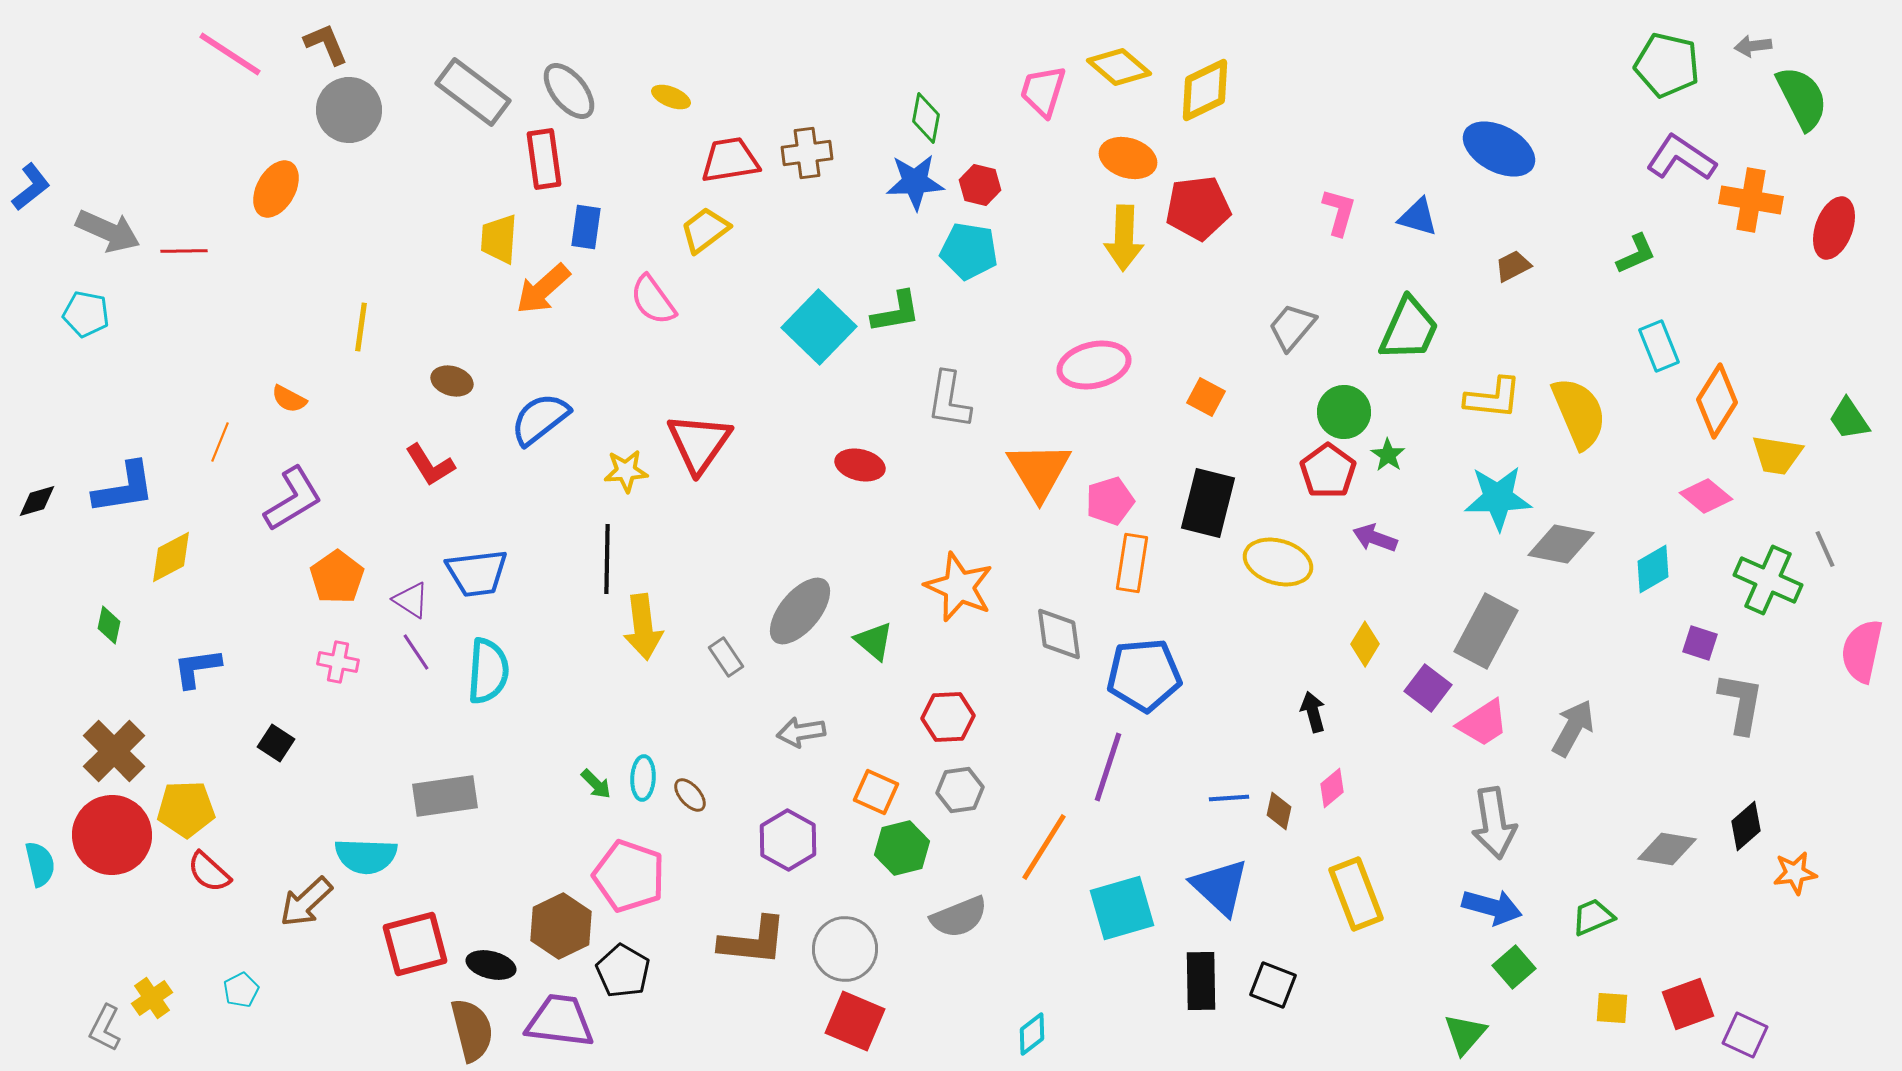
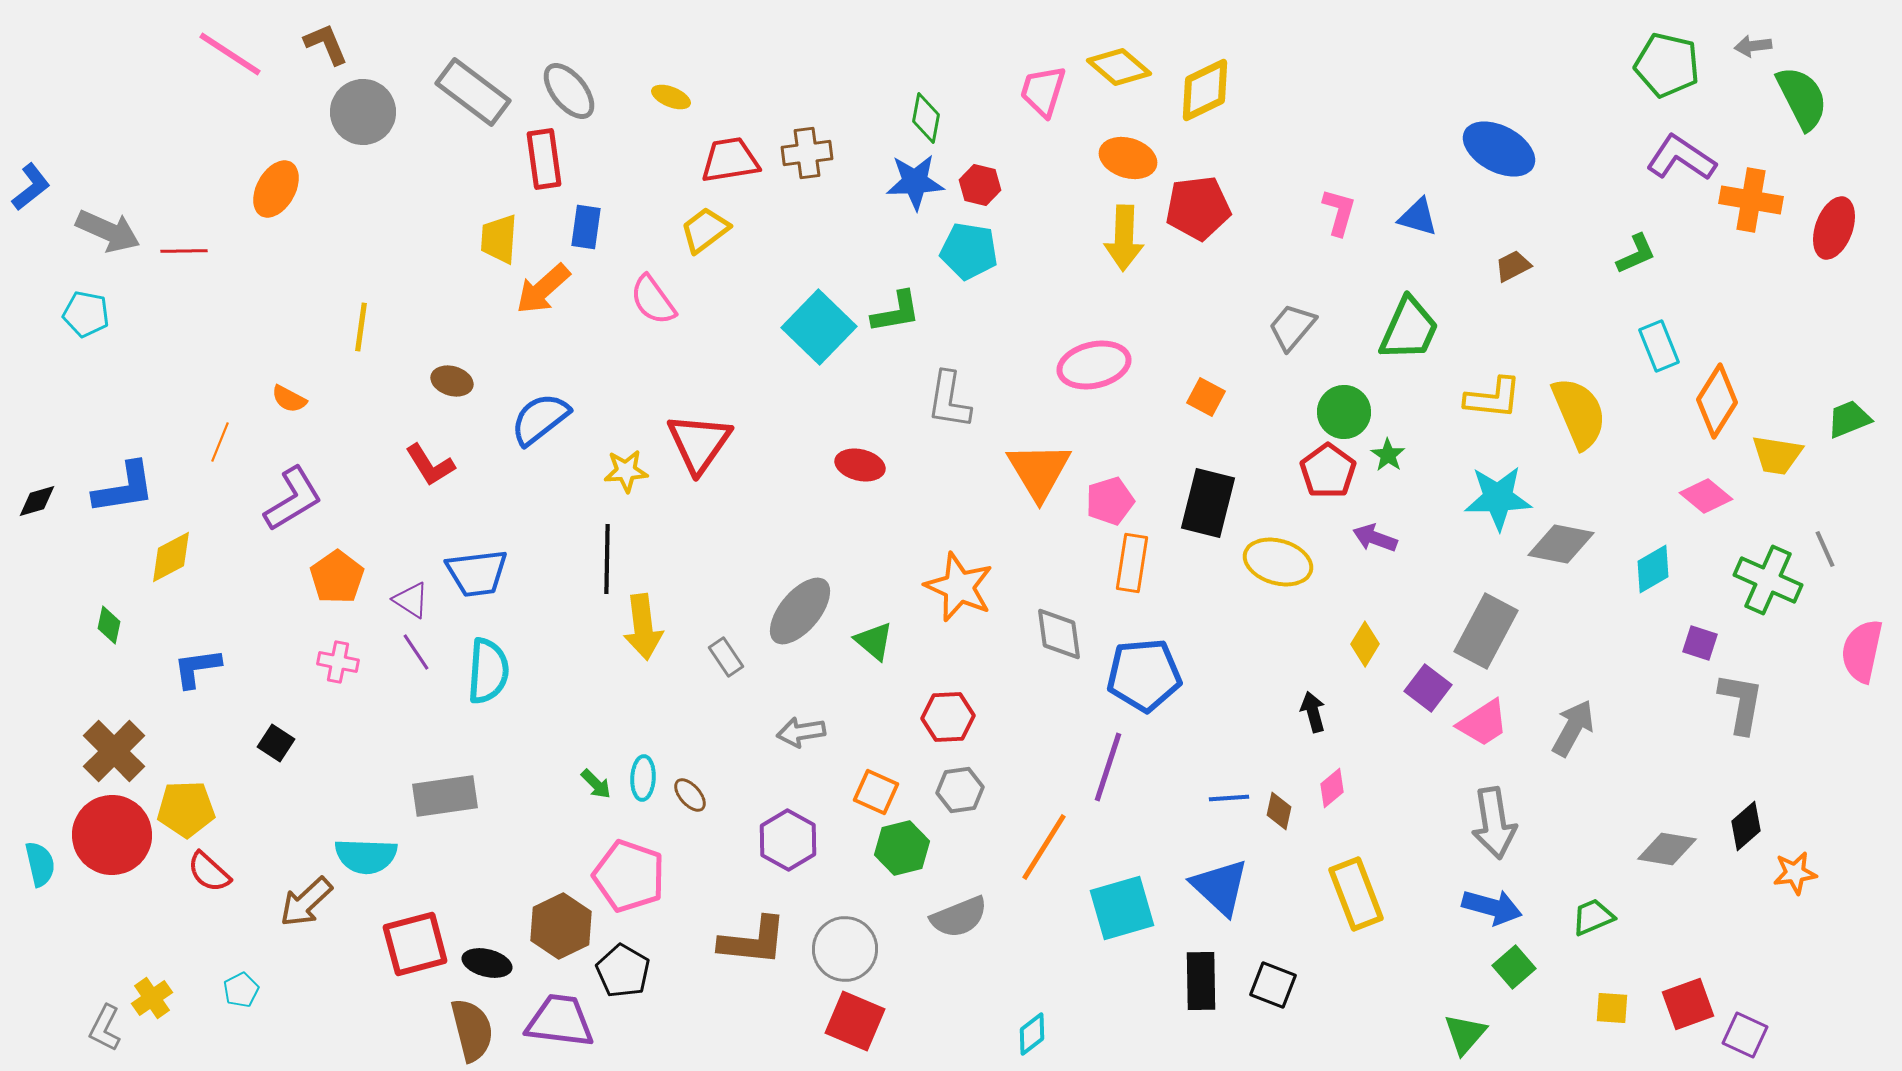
gray circle at (349, 110): moved 14 px right, 2 px down
green trapezoid at (1849, 419): rotated 102 degrees clockwise
black ellipse at (491, 965): moved 4 px left, 2 px up
